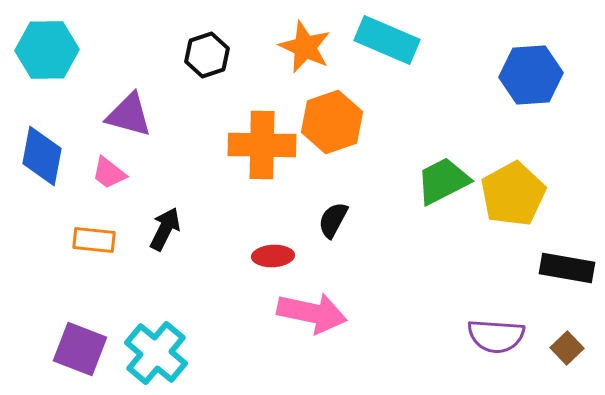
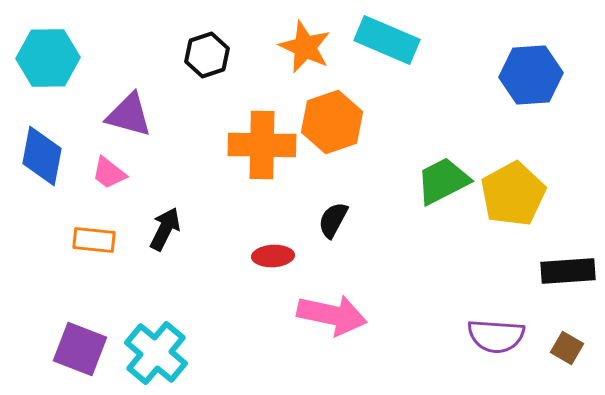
cyan hexagon: moved 1 px right, 8 px down
black rectangle: moved 1 px right, 3 px down; rotated 14 degrees counterclockwise
pink arrow: moved 20 px right, 2 px down
brown square: rotated 16 degrees counterclockwise
